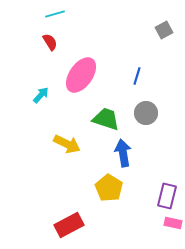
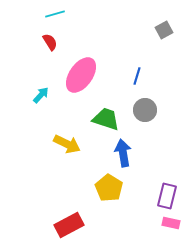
gray circle: moved 1 px left, 3 px up
pink rectangle: moved 2 px left
